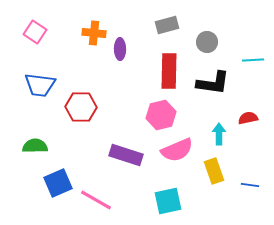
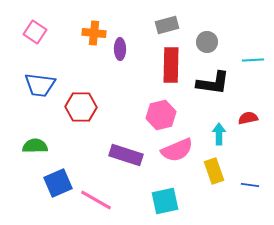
red rectangle: moved 2 px right, 6 px up
cyan square: moved 3 px left
